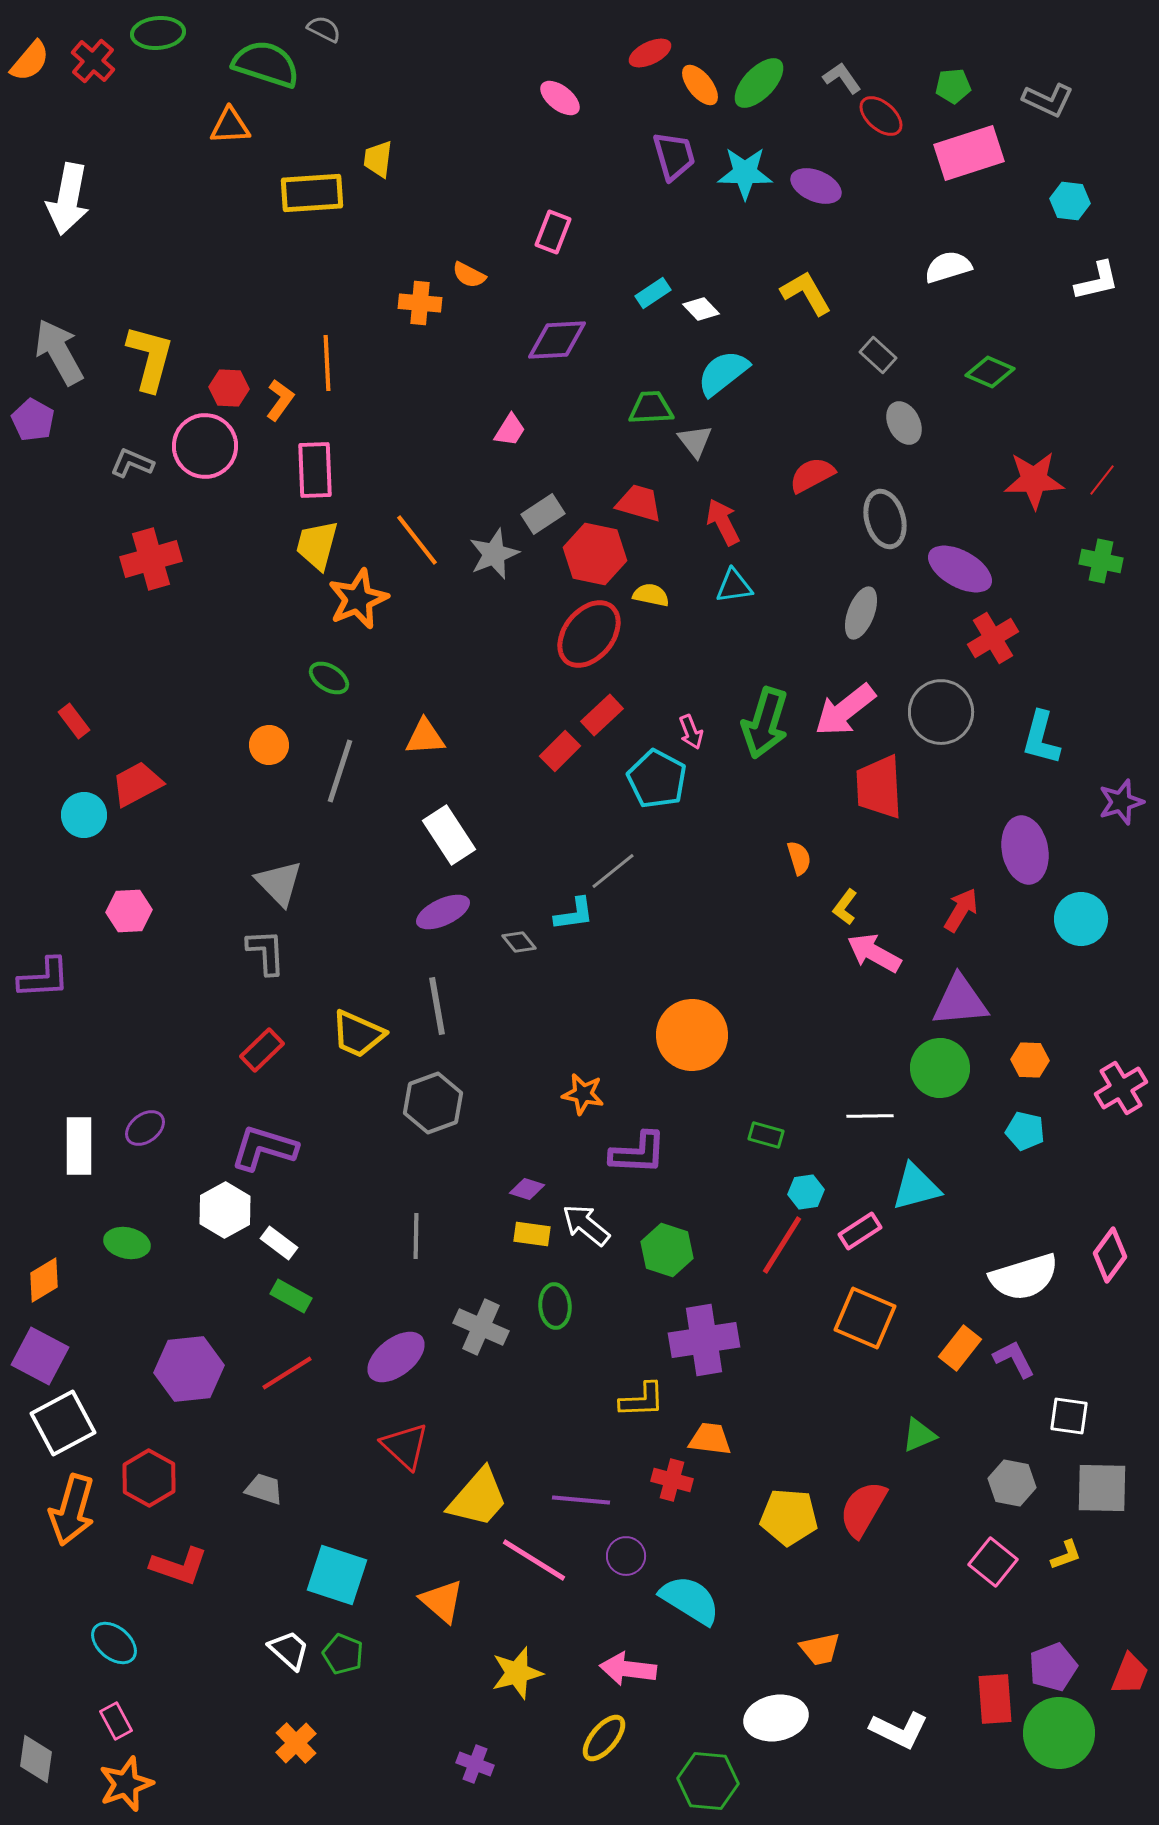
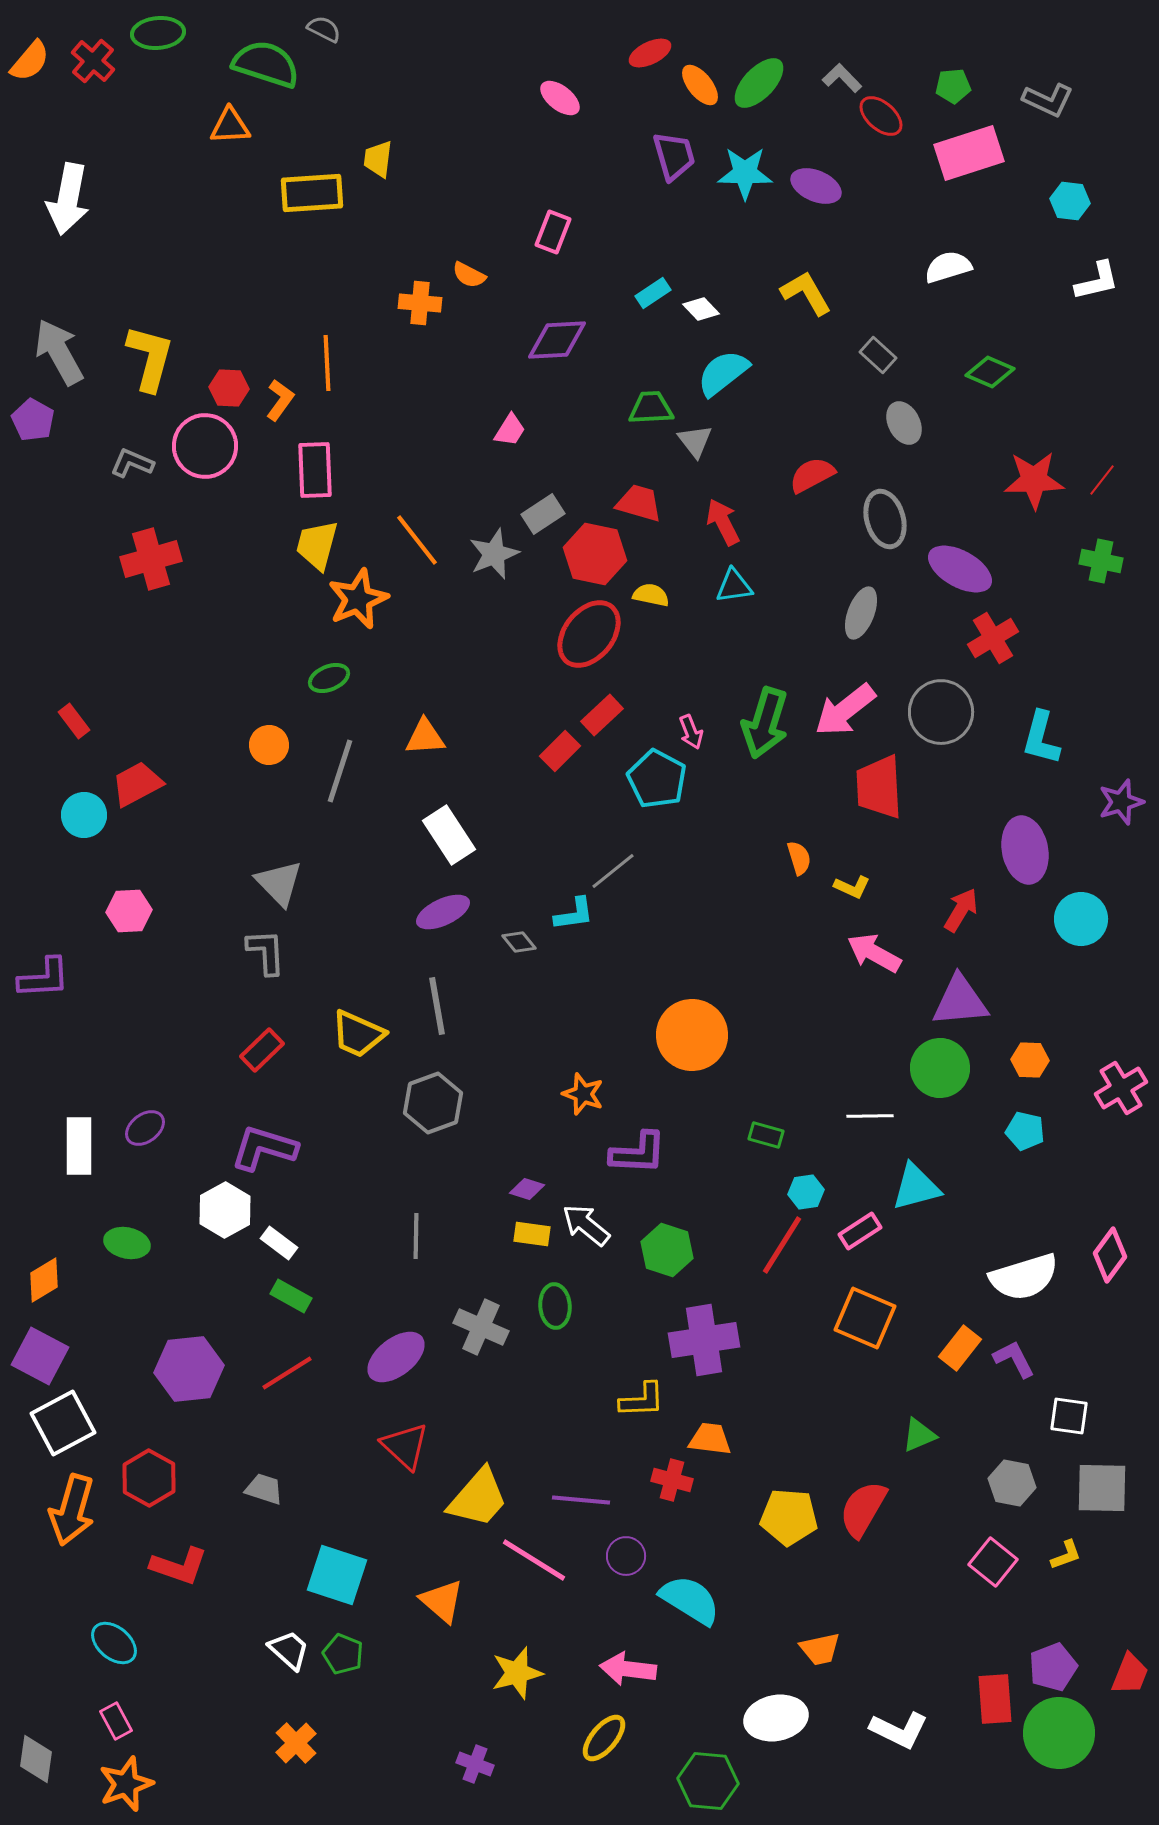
gray L-shape at (842, 78): rotated 9 degrees counterclockwise
green ellipse at (329, 678): rotated 54 degrees counterclockwise
yellow L-shape at (845, 907): moved 7 px right, 20 px up; rotated 102 degrees counterclockwise
orange star at (583, 1094): rotated 9 degrees clockwise
